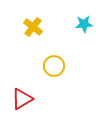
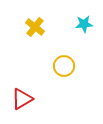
yellow cross: moved 2 px right
yellow circle: moved 10 px right
